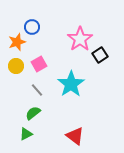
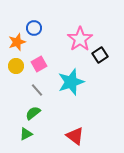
blue circle: moved 2 px right, 1 px down
cyan star: moved 2 px up; rotated 16 degrees clockwise
